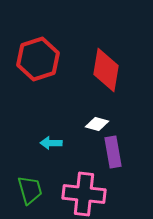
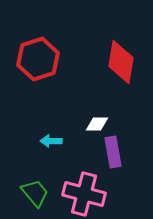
red diamond: moved 15 px right, 8 px up
white diamond: rotated 15 degrees counterclockwise
cyan arrow: moved 2 px up
green trapezoid: moved 5 px right, 3 px down; rotated 24 degrees counterclockwise
pink cross: rotated 9 degrees clockwise
